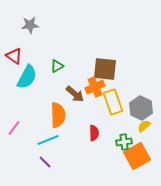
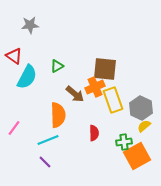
yellow rectangle: moved 2 px up
